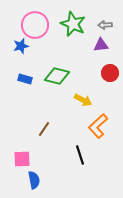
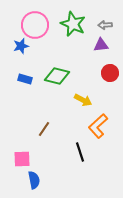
black line: moved 3 px up
